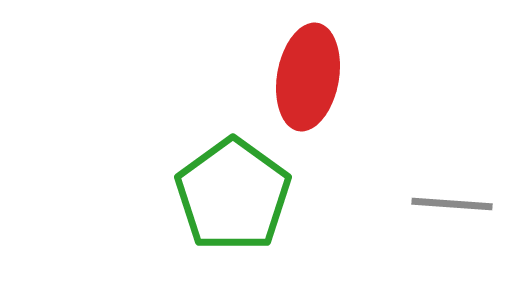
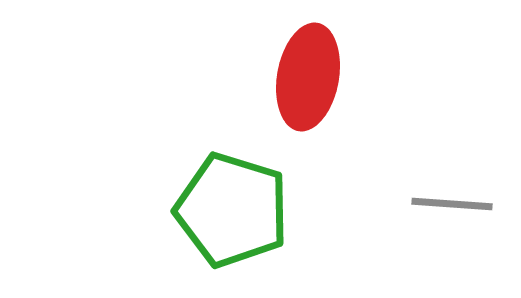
green pentagon: moved 1 px left, 15 px down; rotated 19 degrees counterclockwise
